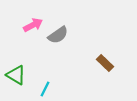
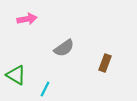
pink arrow: moved 6 px left, 6 px up; rotated 18 degrees clockwise
gray semicircle: moved 6 px right, 13 px down
brown rectangle: rotated 66 degrees clockwise
